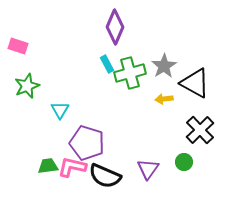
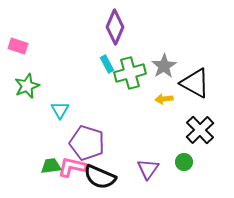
green trapezoid: moved 3 px right
black semicircle: moved 5 px left, 1 px down
